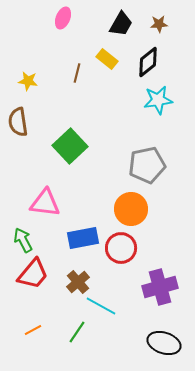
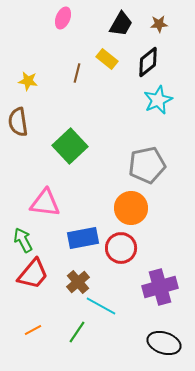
cyan star: rotated 16 degrees counterclockwise
orange circle: moved 1 px up
